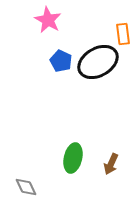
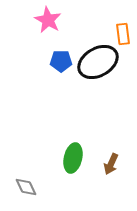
blue pentagon: rotated 25 degrees counterclockwise
